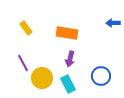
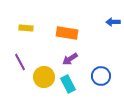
blue arrow: moved 1 px up
yellow rectangle: rotated 48 degrees counterclockwise
purple arrow: rotated 42 degrees clockwise
purple line: moved 3 px left, 1 px up
yellow circle: moved 2 px right, 1 px up
